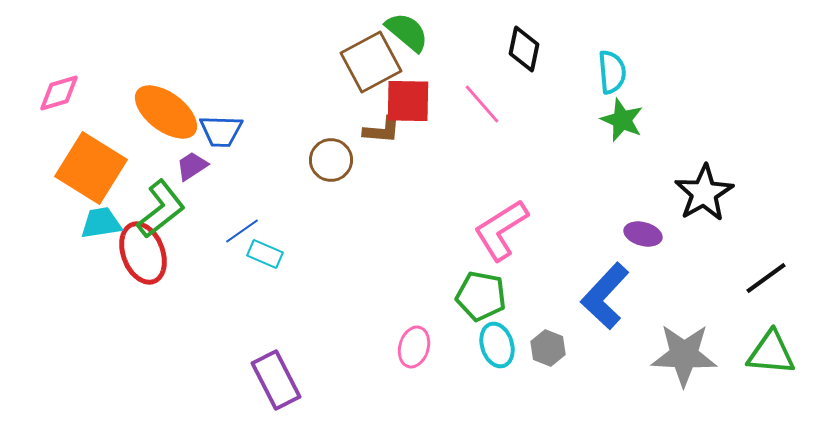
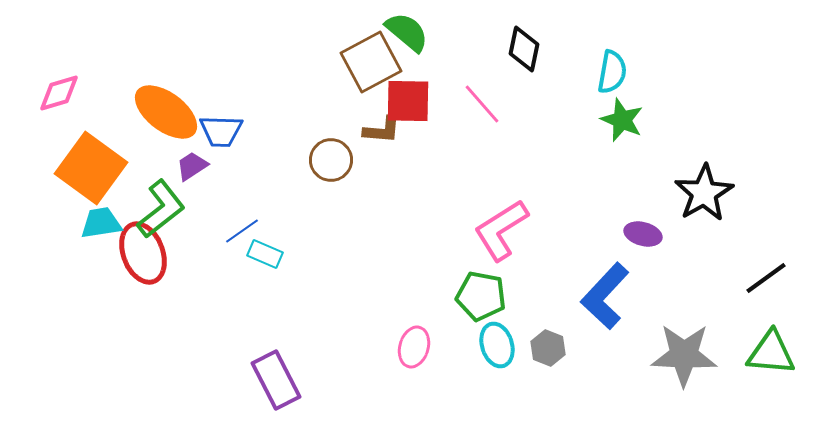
cyan semicircle: rotated 15 degrees clockwise
orange square: rotated 4 degrees clockwise
